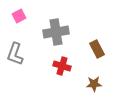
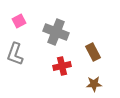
pink square: moved 5 px down
gray cross: rotated 30 degrees clockwise
brown rectangle: moved 4 px left, 3 px down
red cross: rotated 30 degrees counterclockwise
